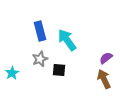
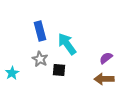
cyan arrow: moved 4 px down
gray star: rotated 21 degrees counterclockwise
brown arrow: rotated 66 degrees counterclockwise
